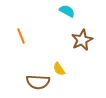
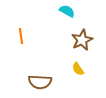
orange line: rotated 14 degrees clockwise
yellow semicircle: moved 19 px right
brown semicircle: moved 2 px right
